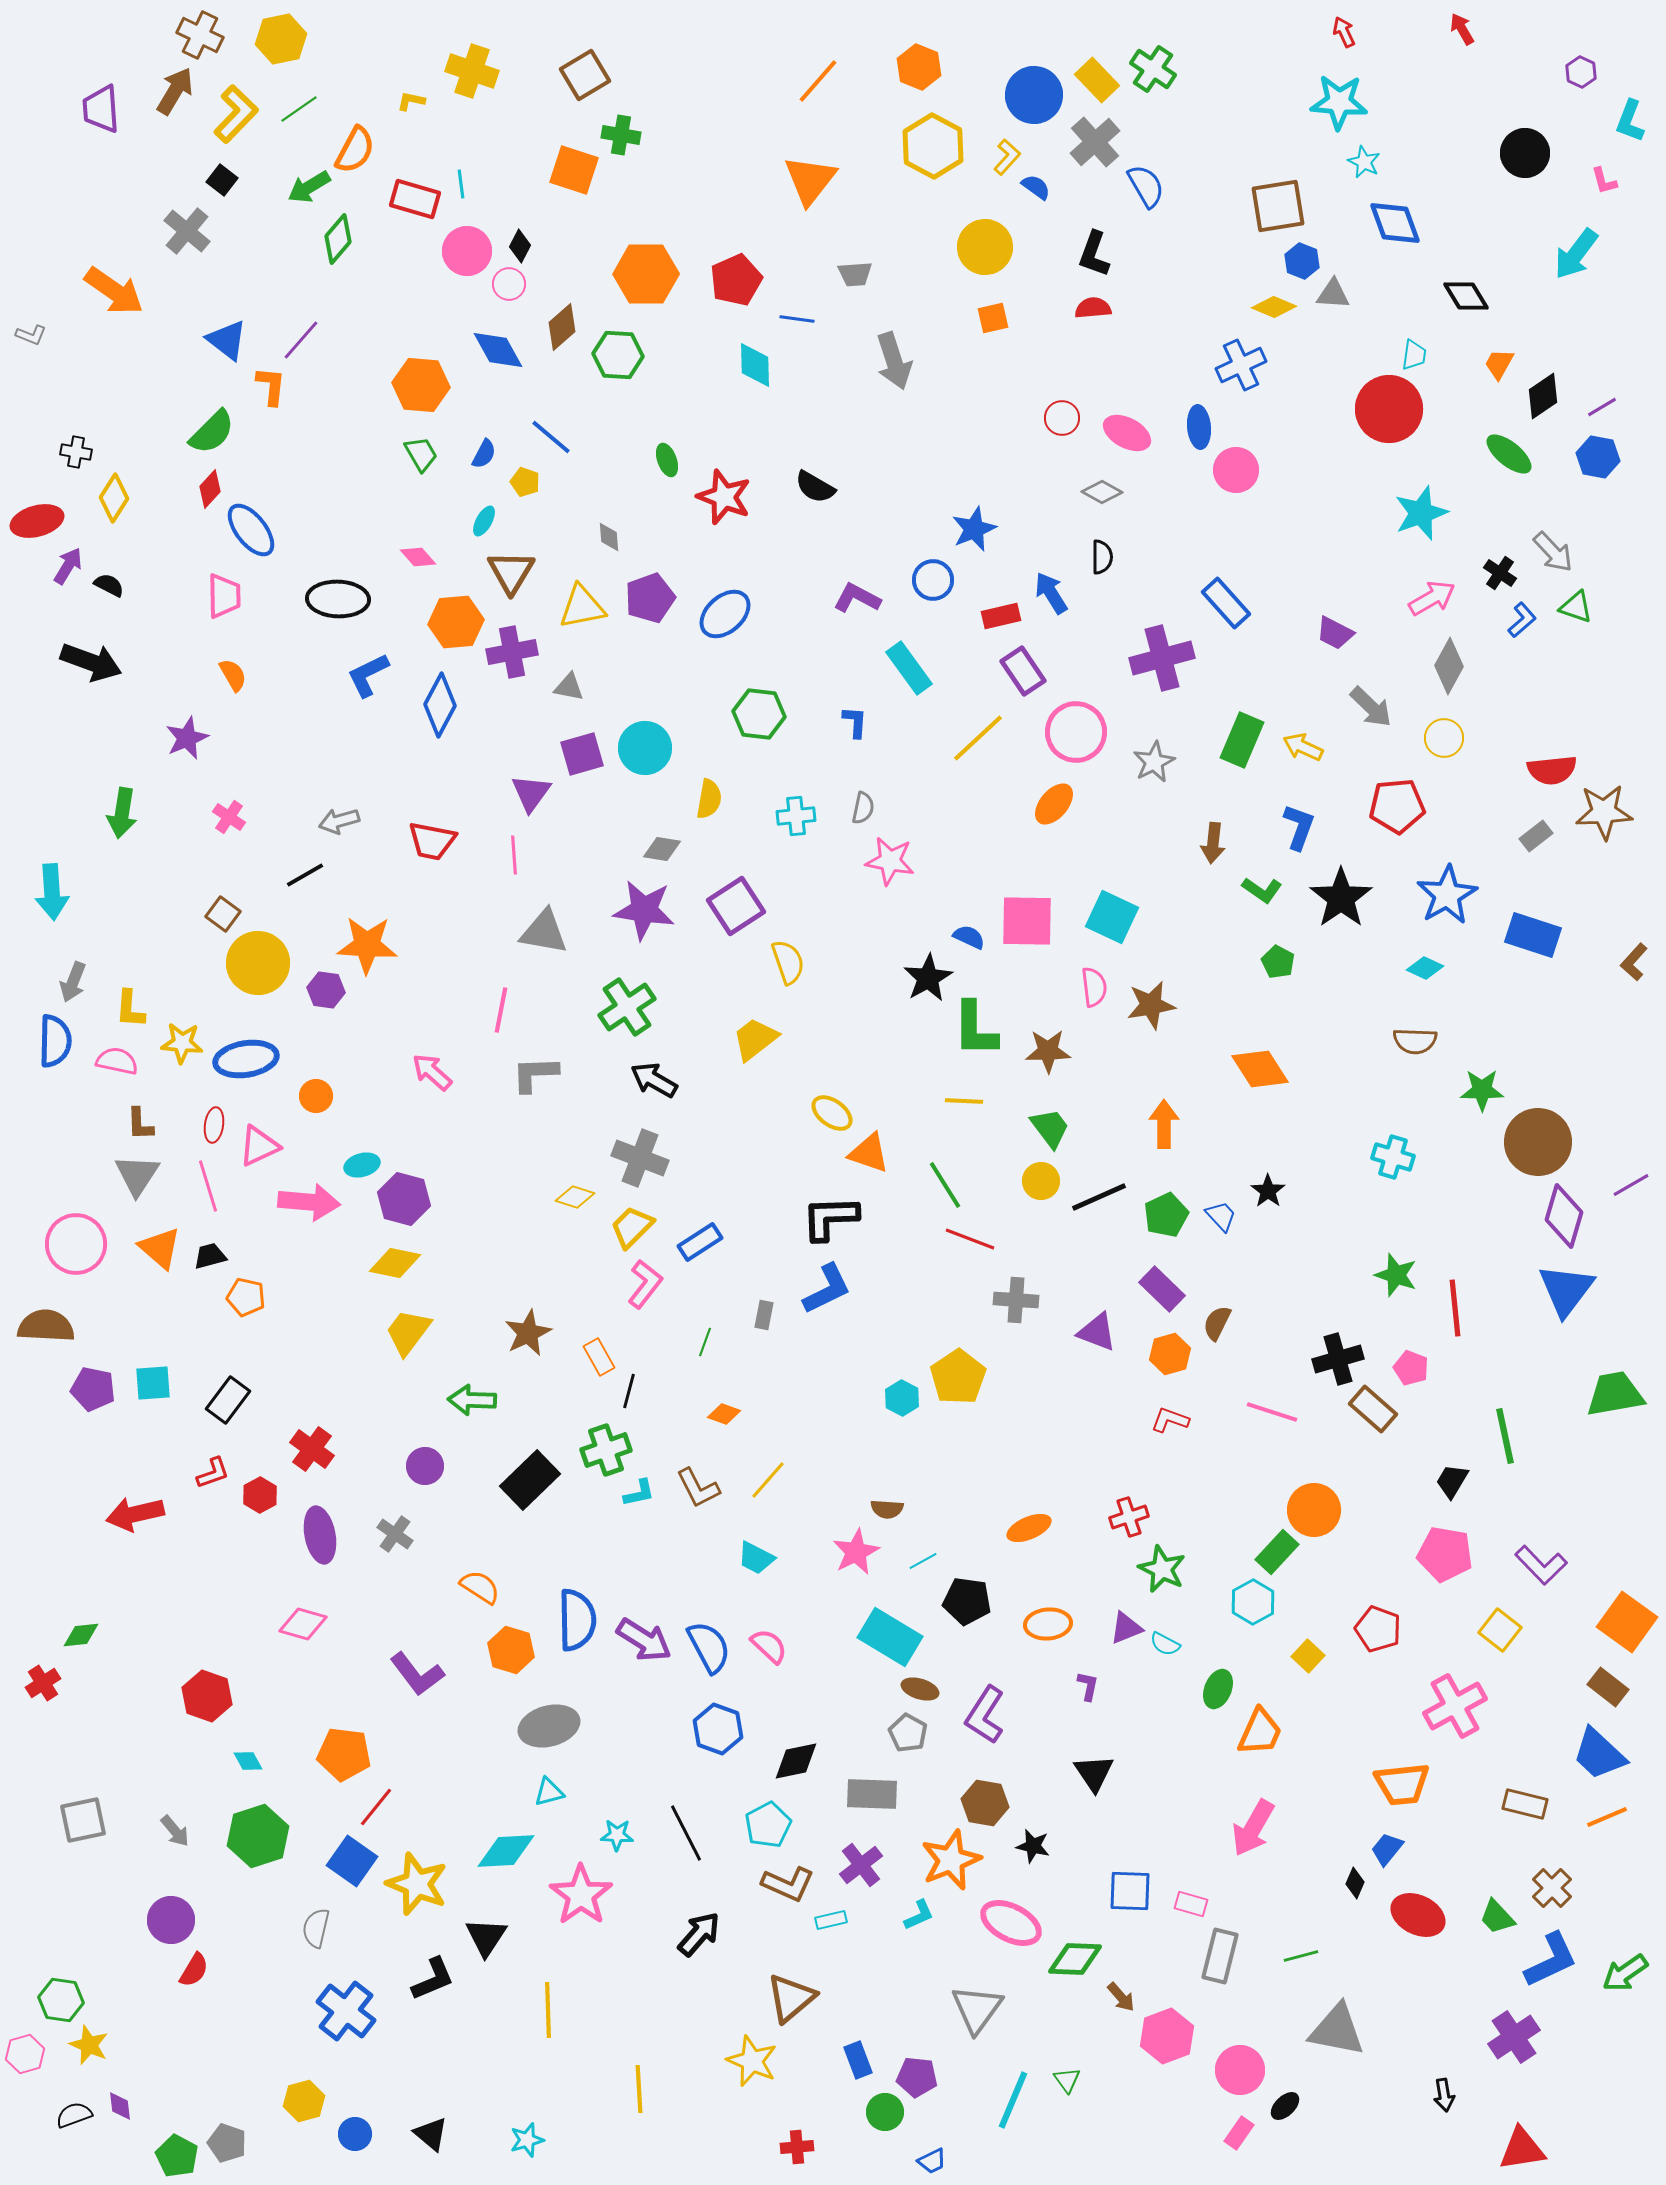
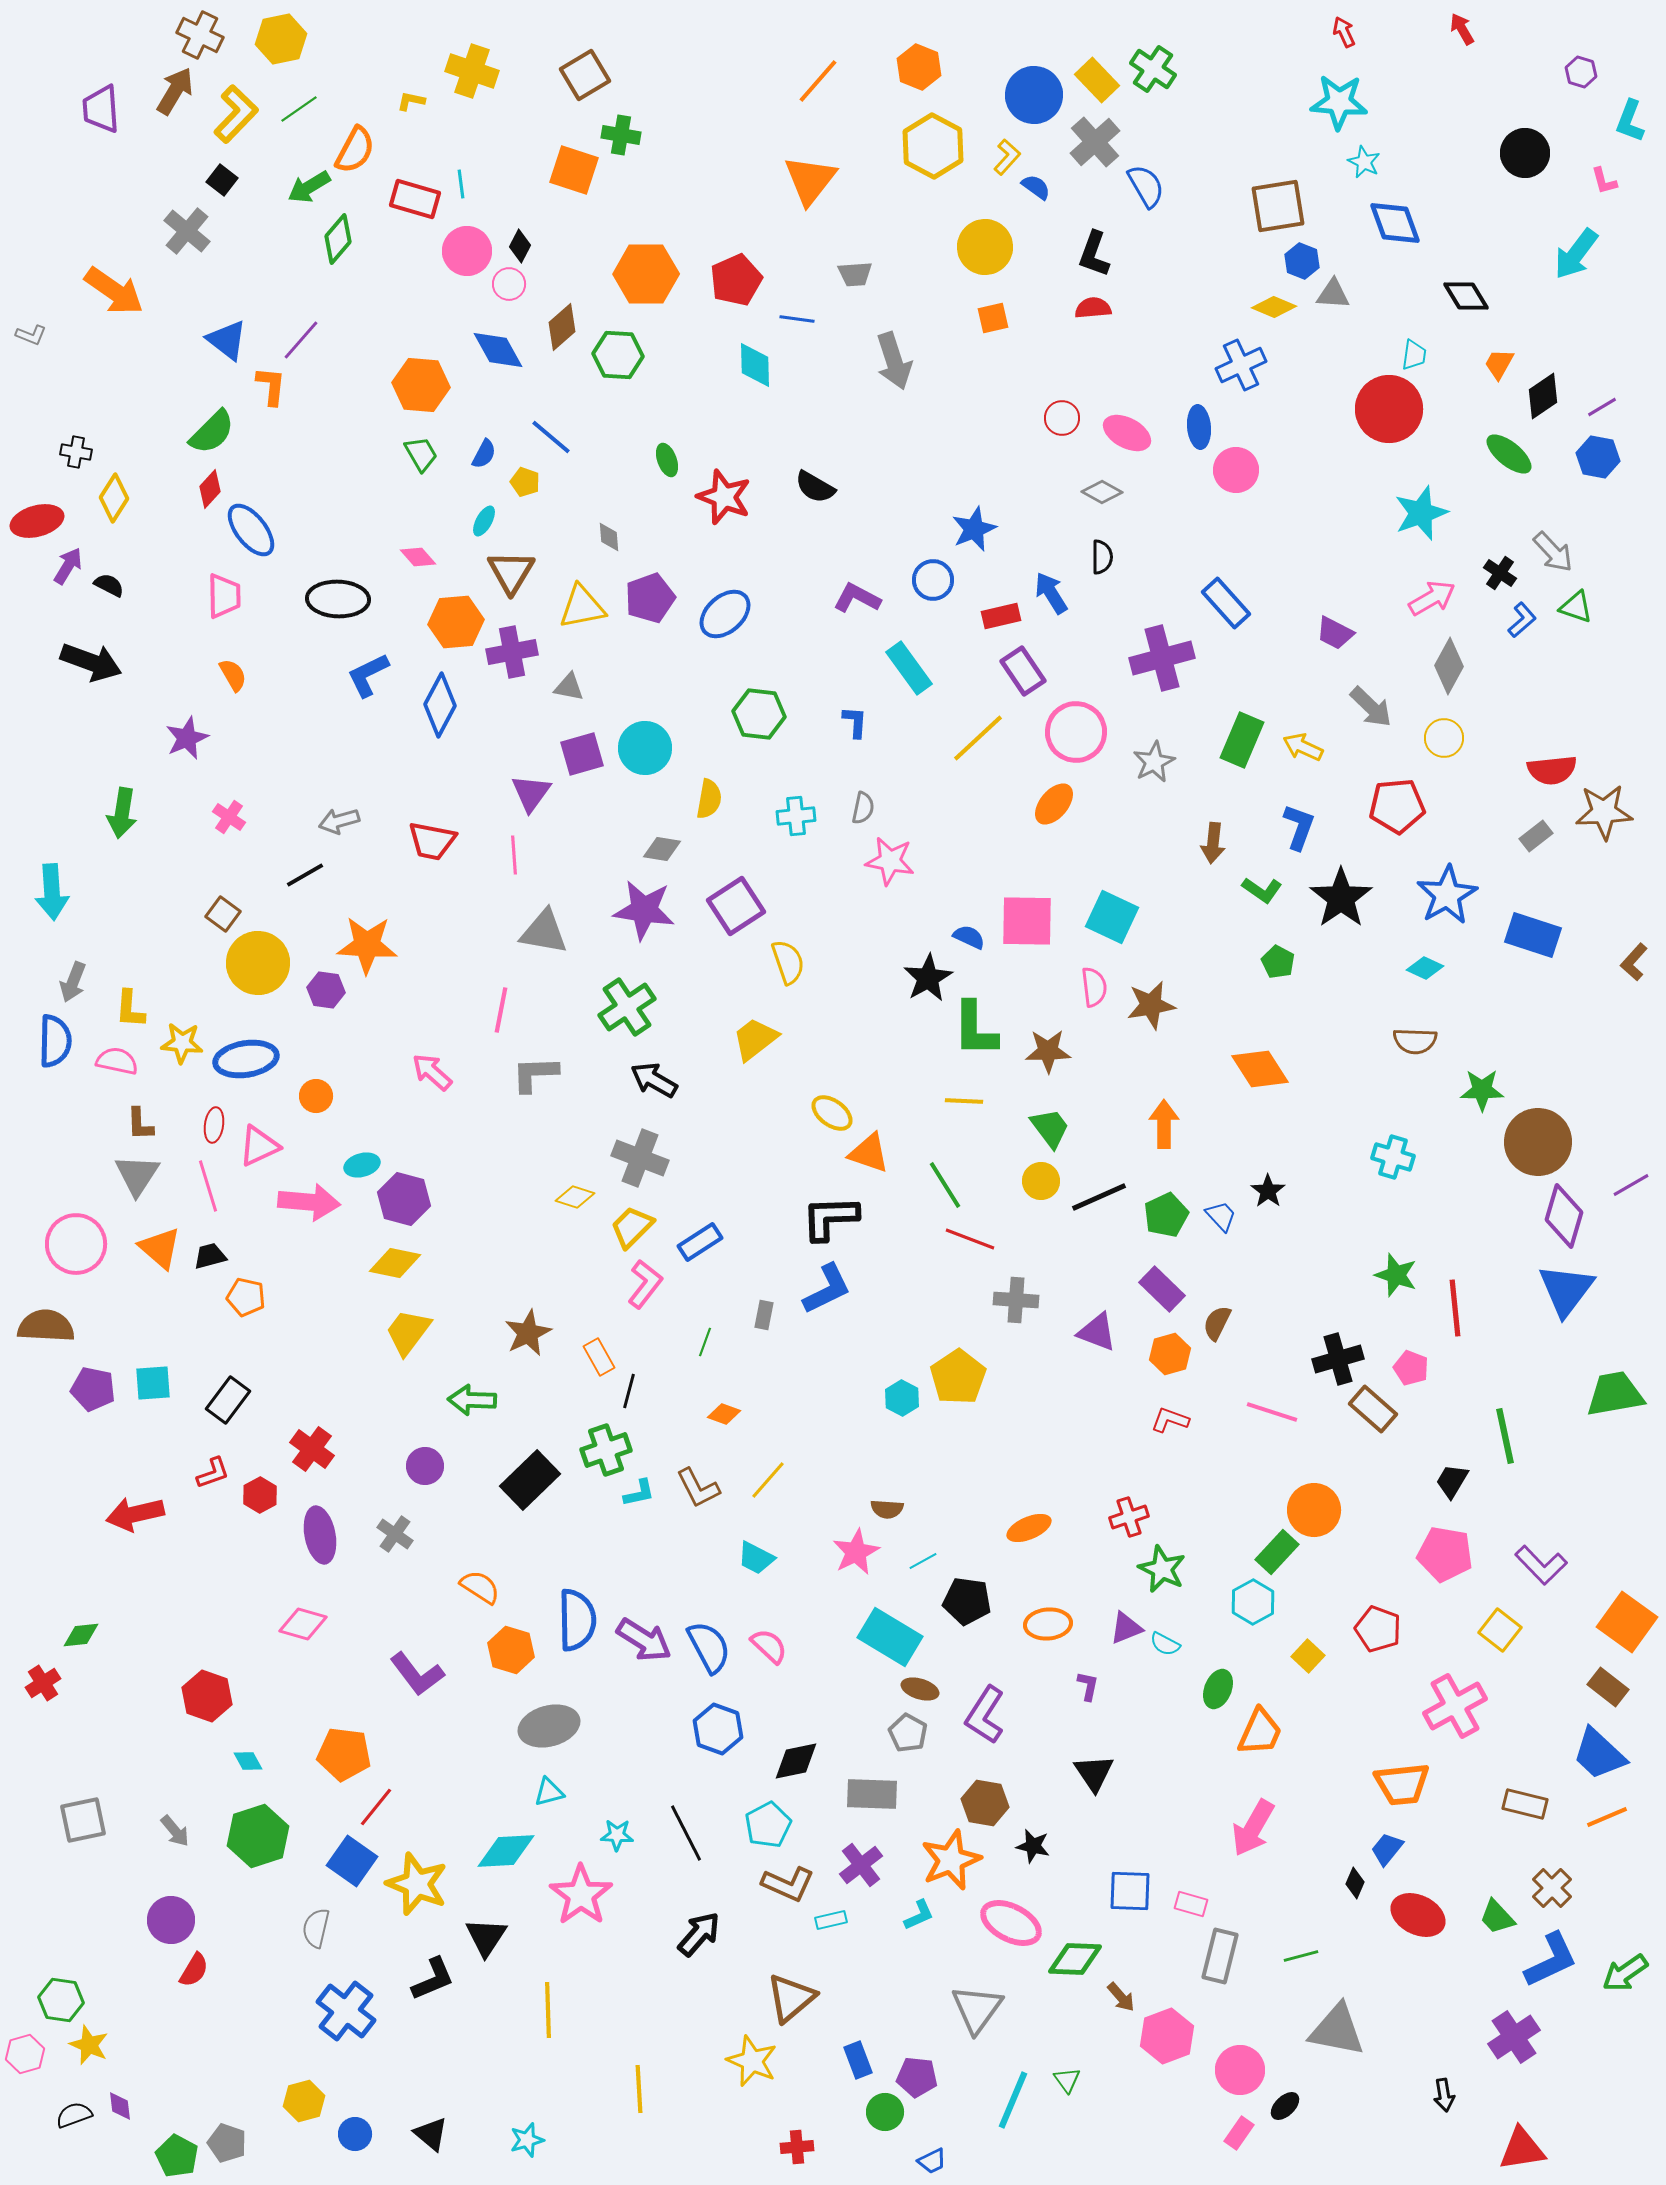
purple hexagon at (1581, 72): rotated 8 degrees counterclockwise
